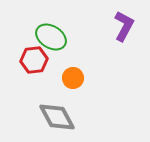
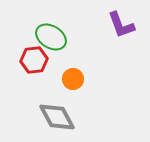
purple L-shape: moved 3 px left, 1 px up; rotated 132 degrees clockwise
orange circle: moved 1 px down
